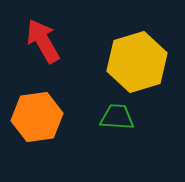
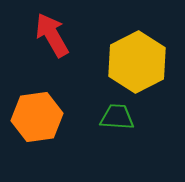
red arrow: moved 9 px right, 6 px up
yellow hexagon: rotated 10 degrees counterclockwise
